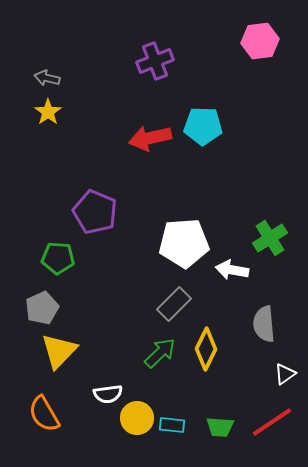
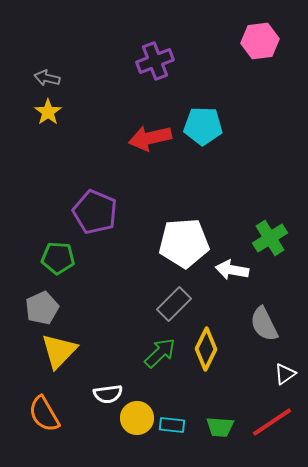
gray semicircle: rotated 21 degrees counterclockwise
